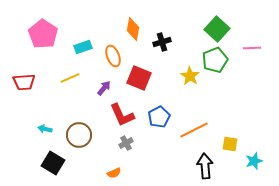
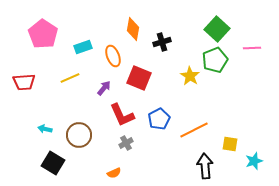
blue pentagon: moved 2 px down
